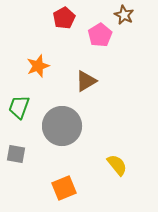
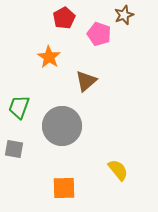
brown star: rotated 24 degrees clockwise
pink pentagon: moved 1 px left, 1 px up; rotated 20 degrees counterclockwise
orange star: moved 11 px right, 9 px up; rotated 20 degrees counterclockwise
brown triangle: rotated 10 degrees counterclockwise
gray square: moved 2 px left, 5 px up
yellow semicircle: moved 1 px right, 5 px down
orange square: rotated 20 degrees clockwise
